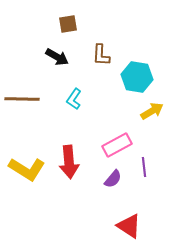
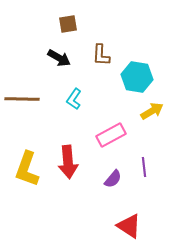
black arrow: moved 2 px right, 1 px down
pink rectangle: moved 6 px left, 10 px up
red arrow: moved 1 px left
yellow L-shape: rotated 78 degrees clockwise
